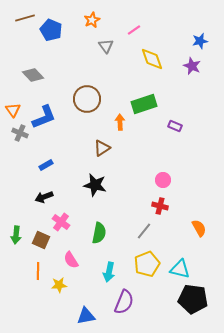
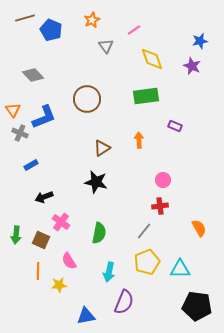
green rectangle: moved 2 px right, 8 px up; rotated 10 degrees clockwise
orange arrow: moved 19 px right, 18 px down
blue rectangle: moved 15 px left
black star: moved 1 px right, 3 px up
red cross: rotated 21 degrees counterclockwise
pink semicircle: moved 2 px left, 1 px down
yellow pentagon: moved 2 px up
cyan triangle: rotated 15 degrees counterclockwise
black pentagon: moved 4 px right, 7 px down
